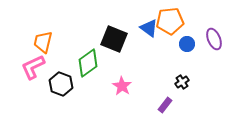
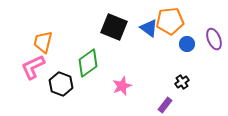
black square: moved 12 px up
pink star: rotated 18 degrees clockwise
